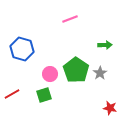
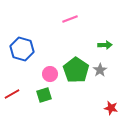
gray star: moved 3 px up
red star: moved 1 px right
